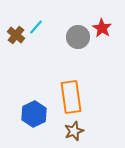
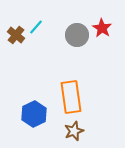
gray circle: moved 1 px left, 2 px up
